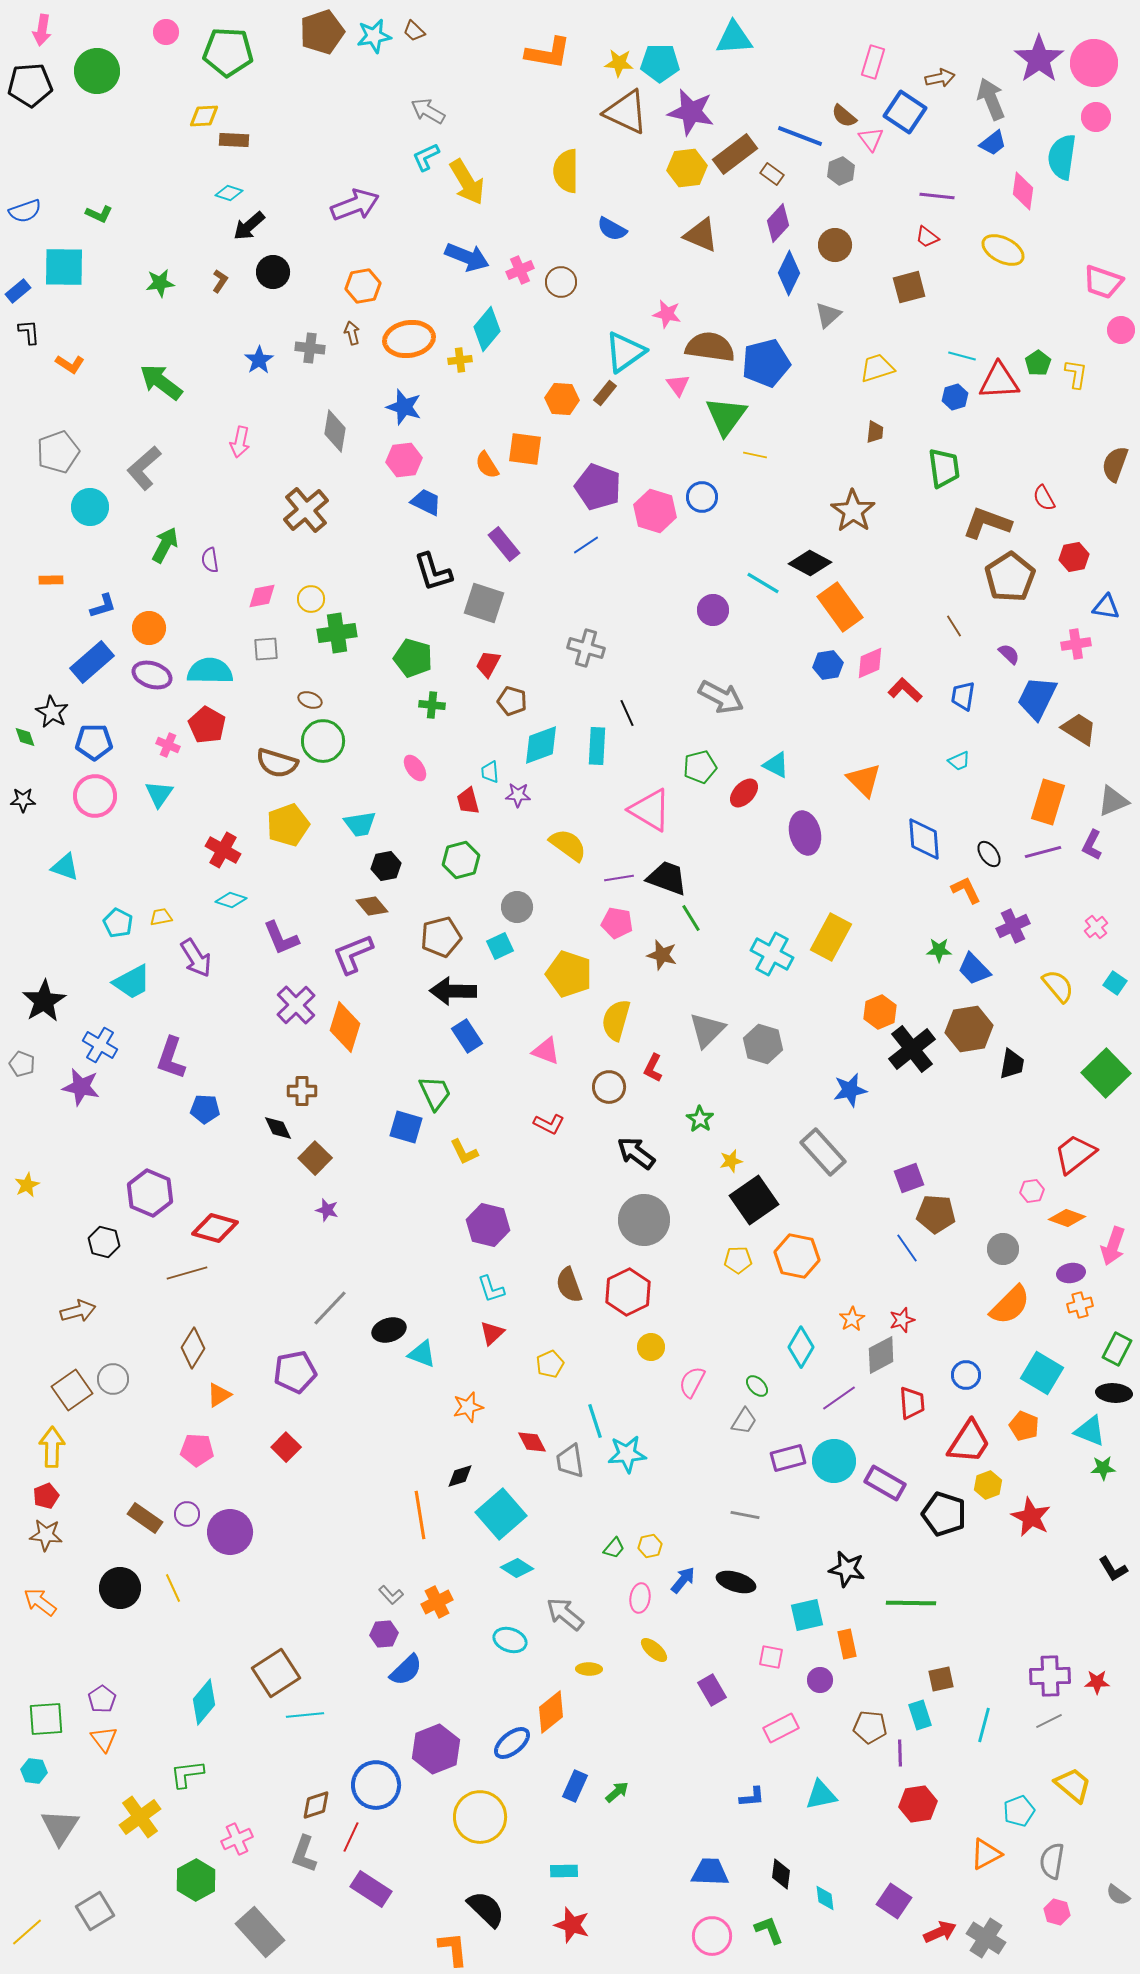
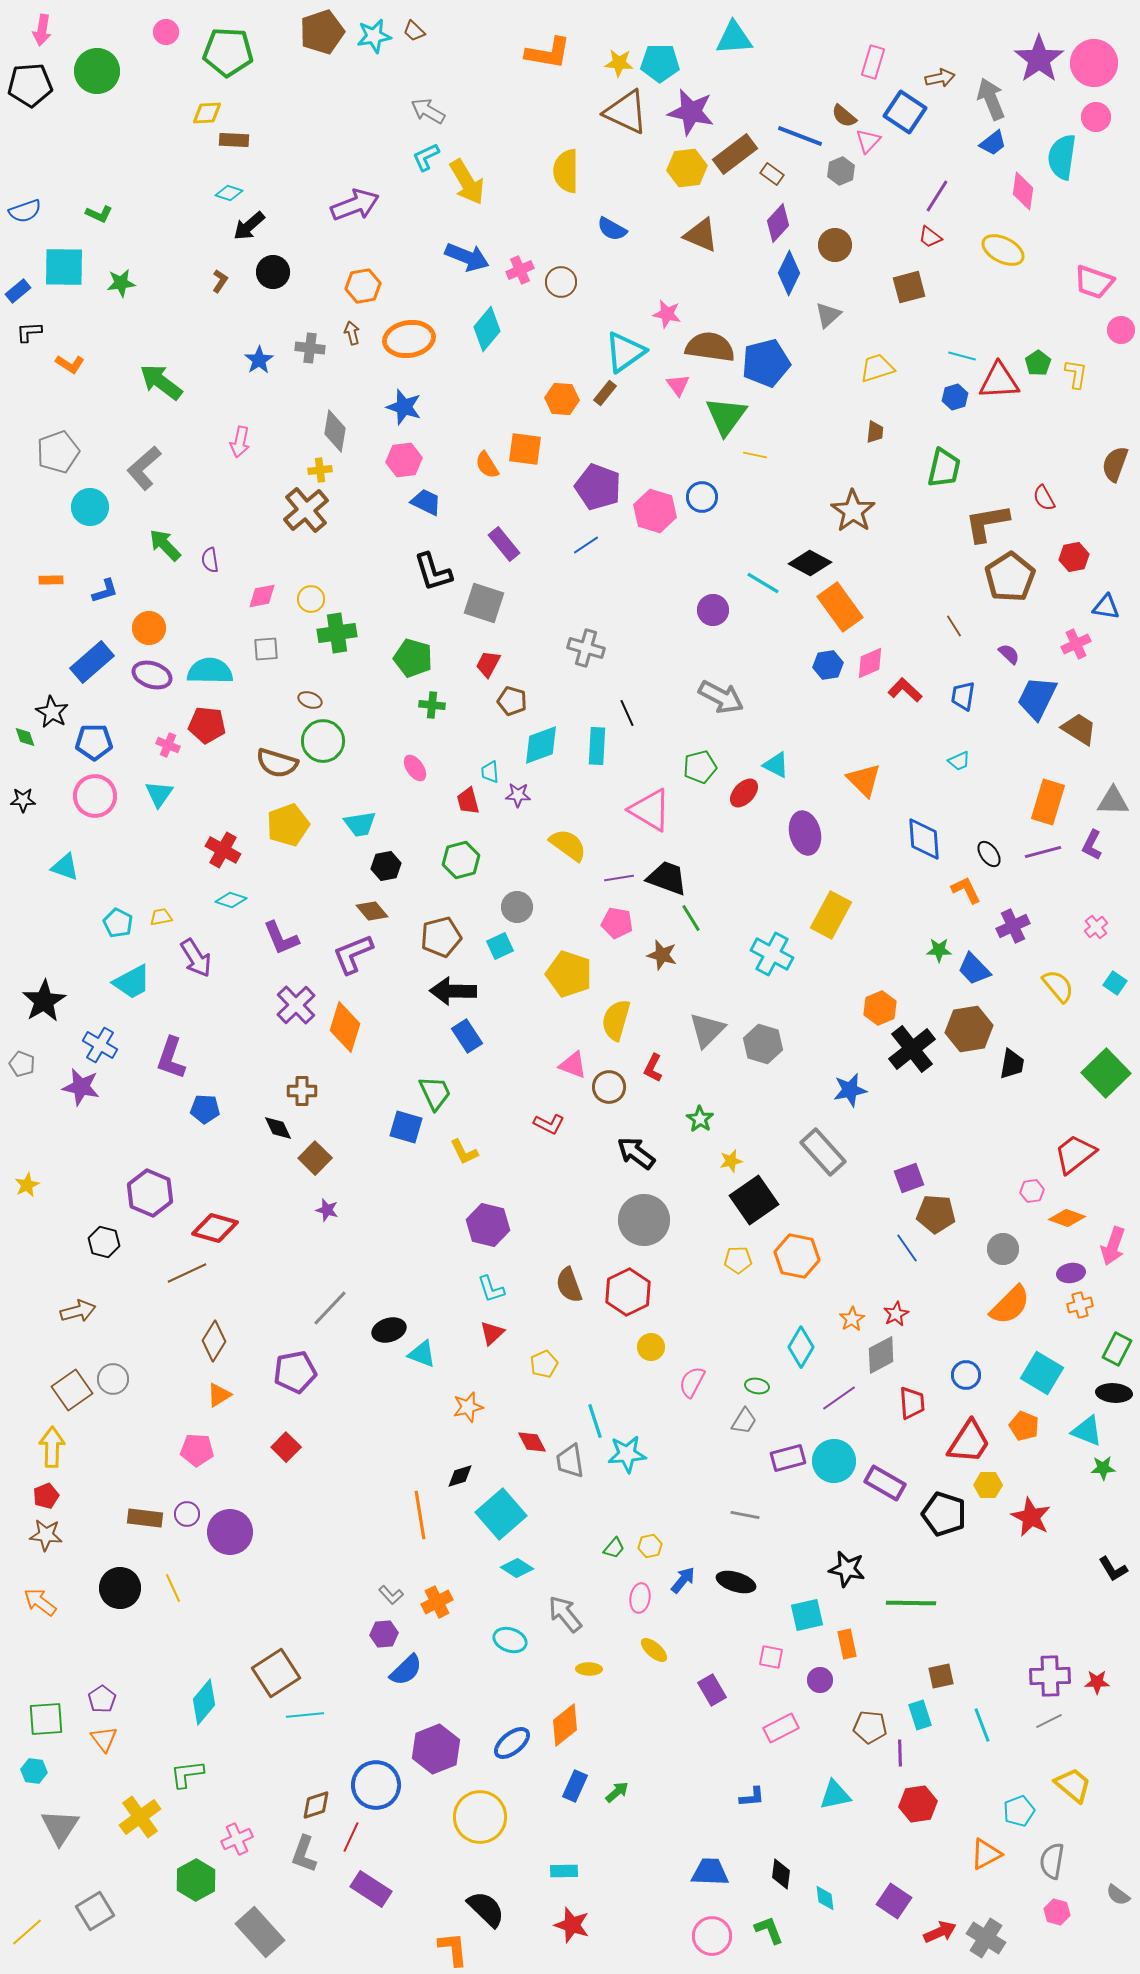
yellow diamond at (204, 116): moved 3 px right, 3 px up
pink triangle at (871, 139): moved 3 px left, 2 px down; rotated 20 degrees clockwise
purple line at (937, 196): rotated 64 degrees counterclockwise
red trapezoid at (927, 237): moved 3 px right
pink trapezoid at (1103, 282): moved 9 px left
green star at (160, 283): moved 39 px left
black L-shape at (29, 332): rotated 88 degrees counterclockwise
yellow cross at (460, 360): moved 140 px left, 110 px down
green trapezoid at (944, 468): rotated 21 degrees clockwise
brown L-shape at (987, 523): rotated 30 degrees counterclockwise
green arrow at (165, 545): rotated 72 degrees counterclockwise
blue L-shape at (103, 606): moved 2 px right, 15 px up
pink cross at (1076, 644): rotated 16 degrees counterclockwise
red pentagon at (207, 725): rotated 24 degrees counterclockwise
gray triangle at (1113, 801): rotated 24 degrees clockwise
brown diamond at (372, 906): moved 5 px down
yellow rectangle at (831, 937): moved 22 px up
orange hexagon at (880, 1012): moved 4 px up
pink triangle at (546, 1051): moved 27 px right, 14 px down
brown line at (187, 1273): rotated 9 degrees counterclockwise
red star at (902, 1320): moved 6 px left, 6 px up; rotated 10 degrees counterclockwise
brown diamond at (193, 1348): moved 21 px right, 7 px up
yellow pentagon at (550, 1364): moved 6 px left
green ellipse at (757, 1386): rotated 35 degrees counterclockwise
cyan triangle at (1090, 1431): moved 3 px left
yellow hexagon at (988, 1485): rotated 20 degrees clockwise
brown rectangle at (145, 1518): rotated 28 degrees counterclockwise
gray arrow at (565, 1614): rotated 12 degrees clockwise
brown square at (941, 1679): moved 3 px up
orange diamond at (551, 1712): moved 14 px right, 13 px down
cyan line at (984, 1725): moved 2 px left; rotated 36 degrees counterclockwise
cyan triangle at (821, 1795): moved 14 px right
